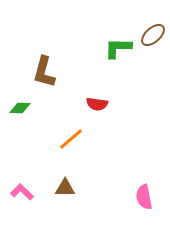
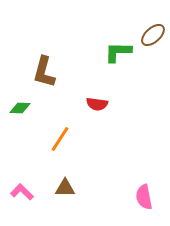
green L-shape: moved 4 px down
orange line: moved 11 px left; rotated 16 degrees counterclockwise
